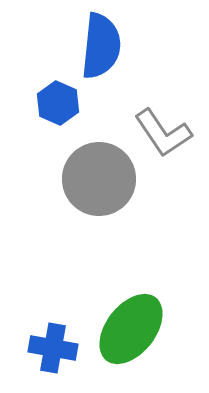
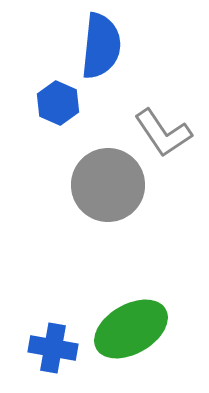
gray circle: moved 9 px right, 6 px down
green ellipse: rotated 22 degrees clockwise
